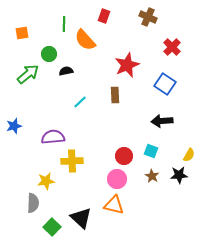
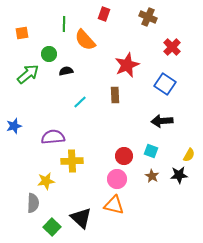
red rectangle: moved 2 px up
